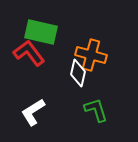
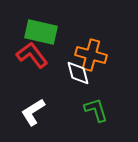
red L-shape: moved 3 px right, 2 px down
white diamond: rotated 28 degrees counterclockwise
